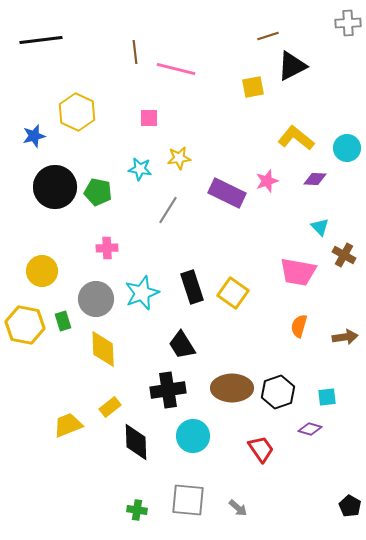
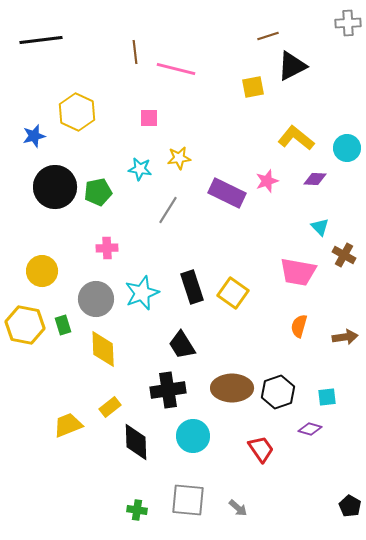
green pentagon at (98, 192): rotated 24 degrees counterclockwise
green rectangle at (63, 321): moved 4 px down
